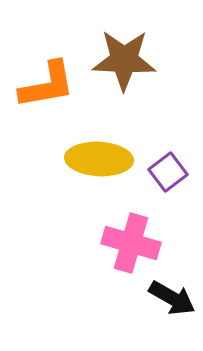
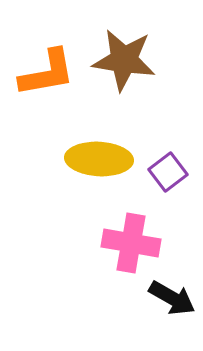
brown star: rotated 6 degrees clockwise
orange L-shape: moved 12 px up
pink cross: rotated 6 degrees counterclockwise
